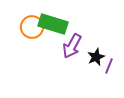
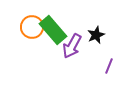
green rectangle: moved 6 px down; rotated 32 degrees clockwise
black star: moved 22 px up
